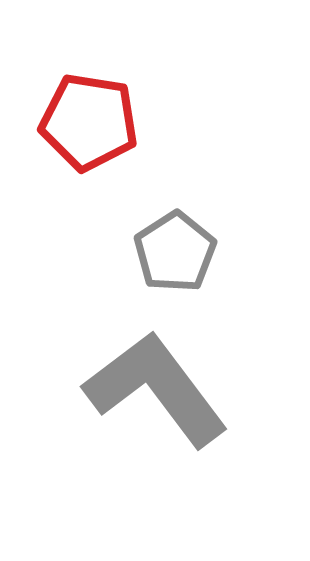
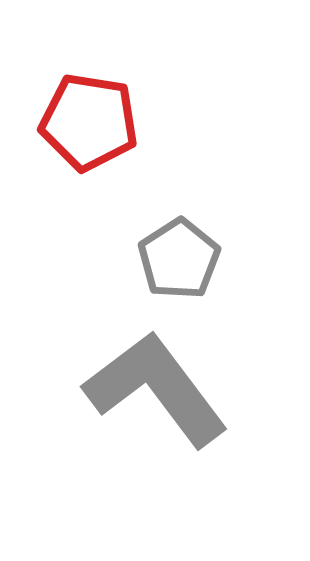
gray pentagon: moved 4 px right, 7 px down
